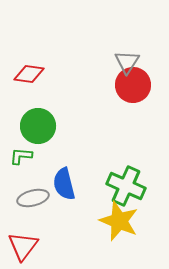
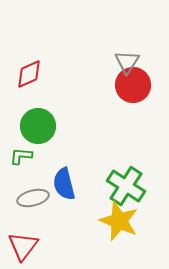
red diamond: rotated 32 degrees counterclockwise
green cross: rotated 9 degrees clockwise
